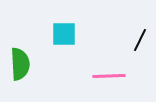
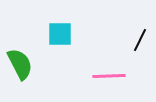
cyan square: moved 4 px left
green semicircle: rotated 24 degrees counterclockwise
